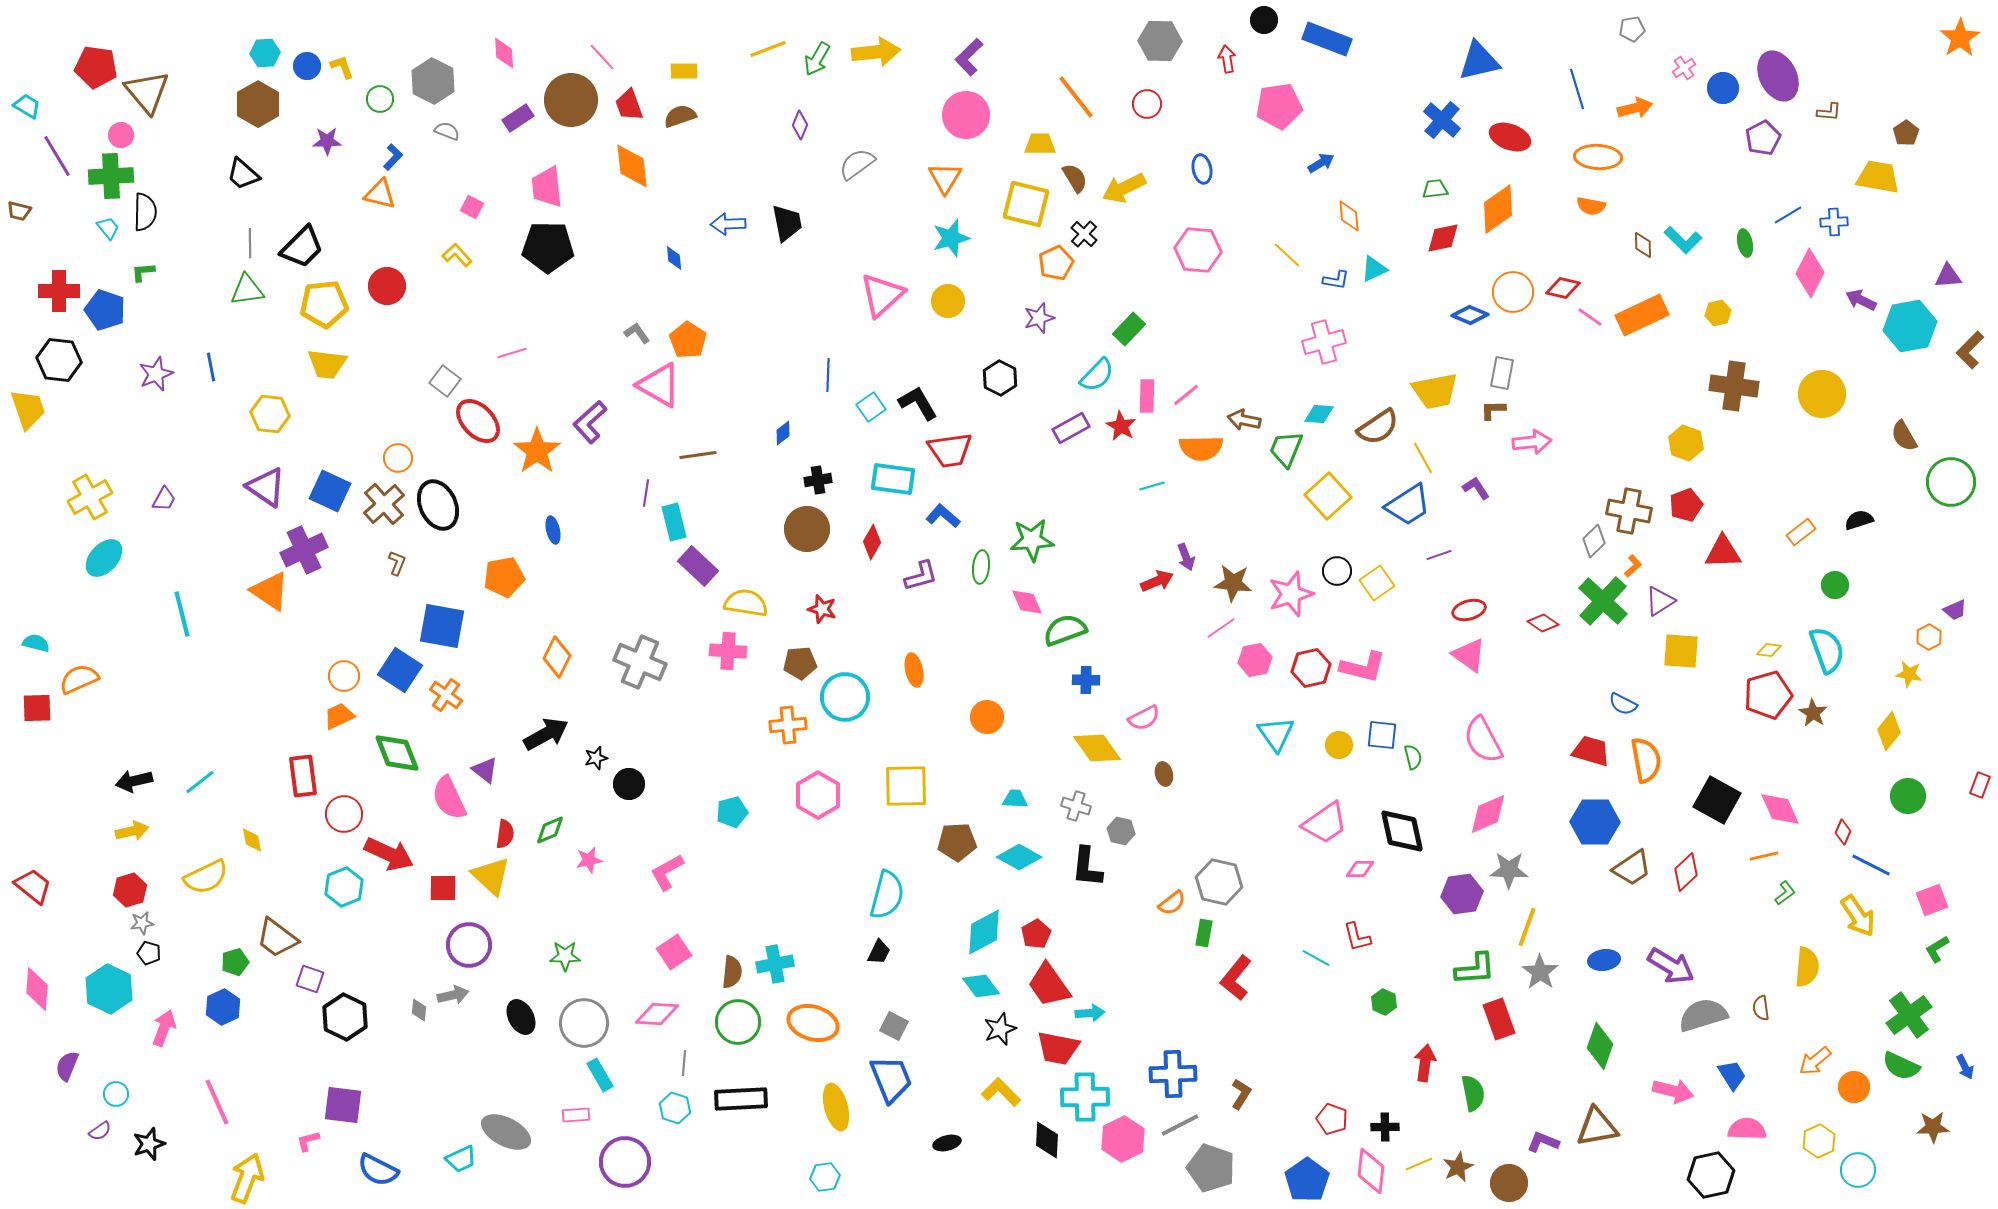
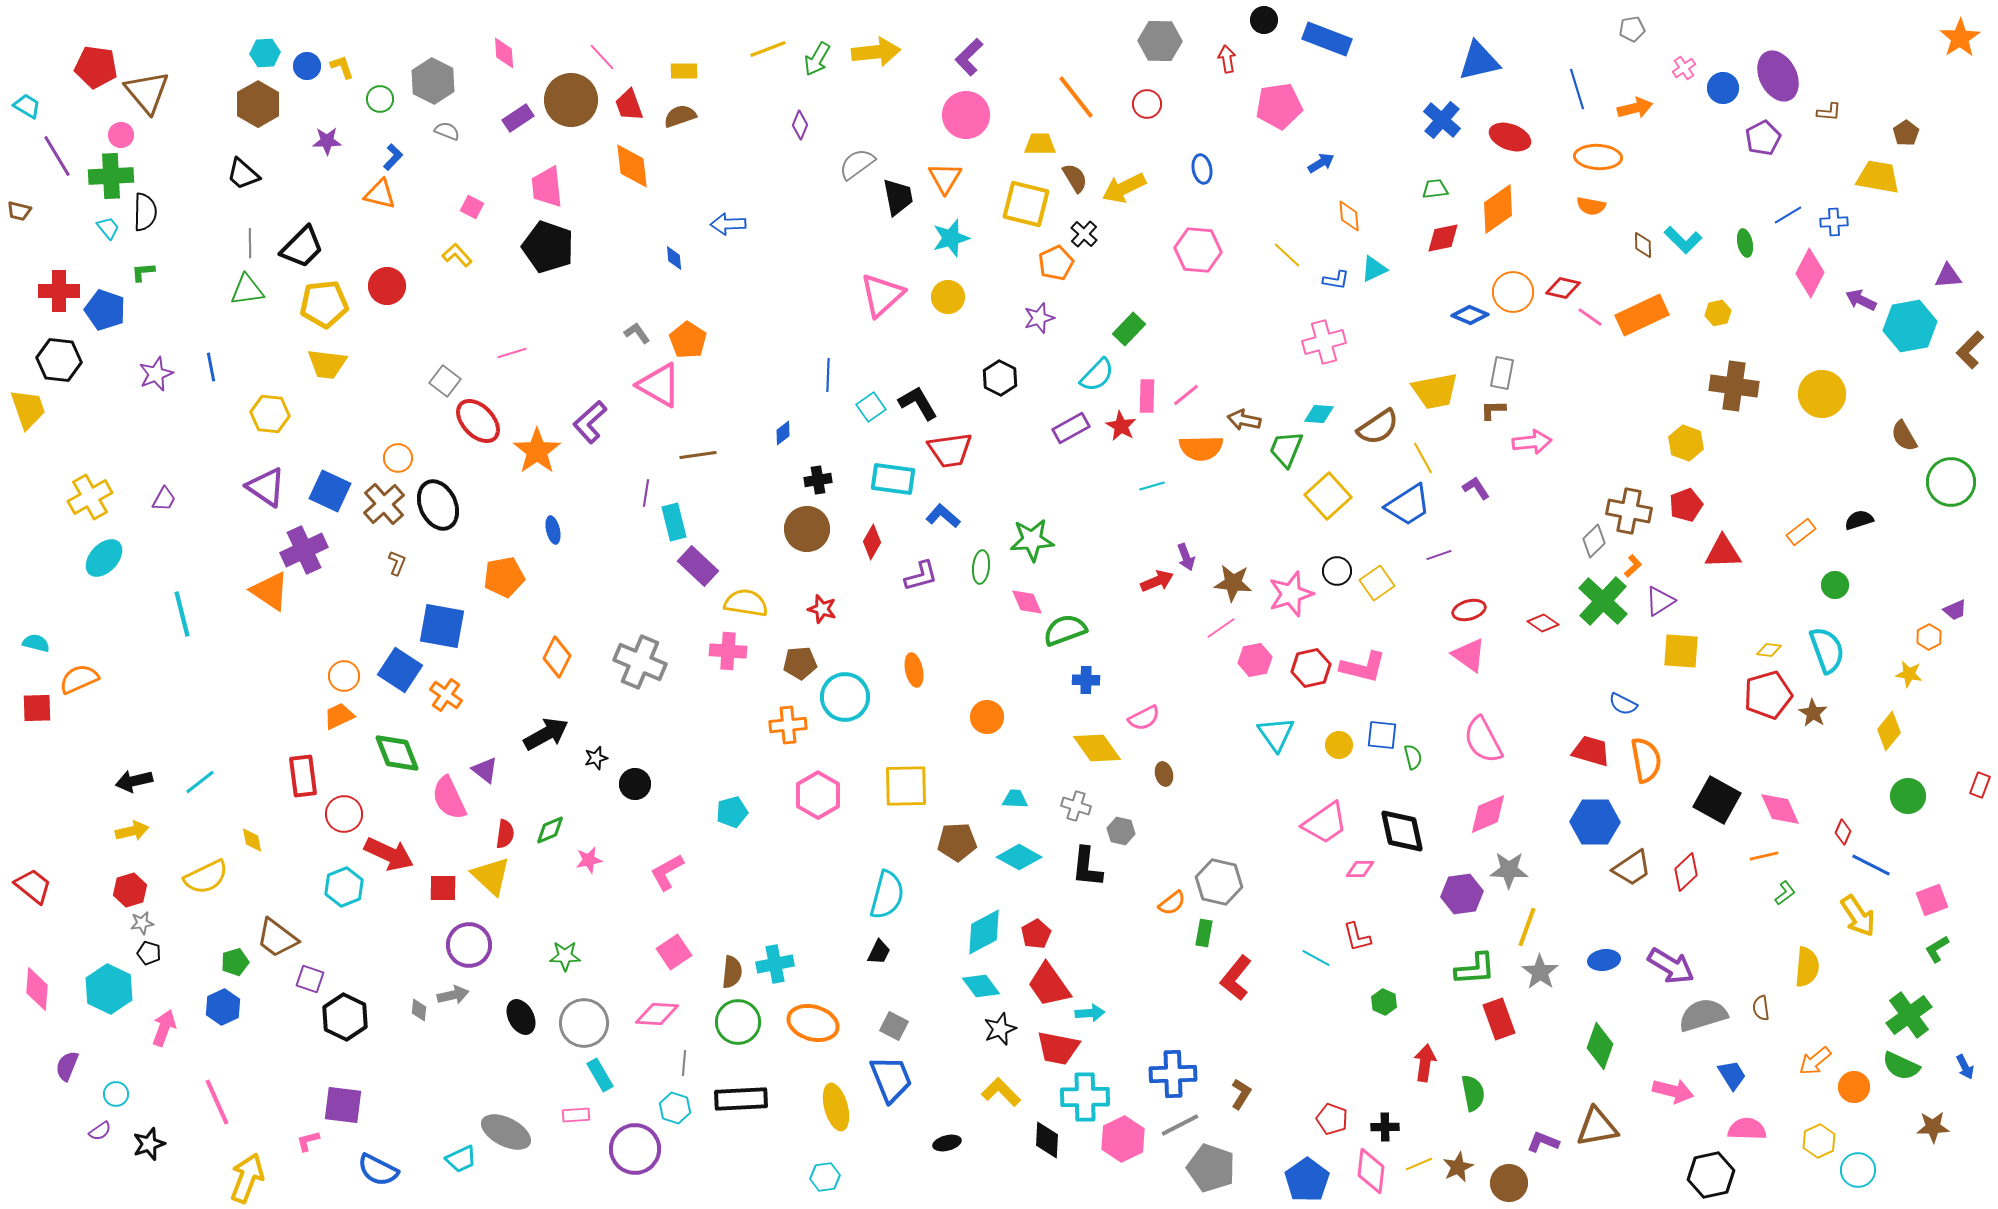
black trapezoid at (787, 223): moved 111 px right, 26 px up
black pentagon at (548, 247): rotated 18 degrees clockwise
yellow circle at (948, 301): moved 4 px up
black circle at (629, 784): moved 6 px right
purple circle at (625, 1162): moved 10 px right, 13 px up
